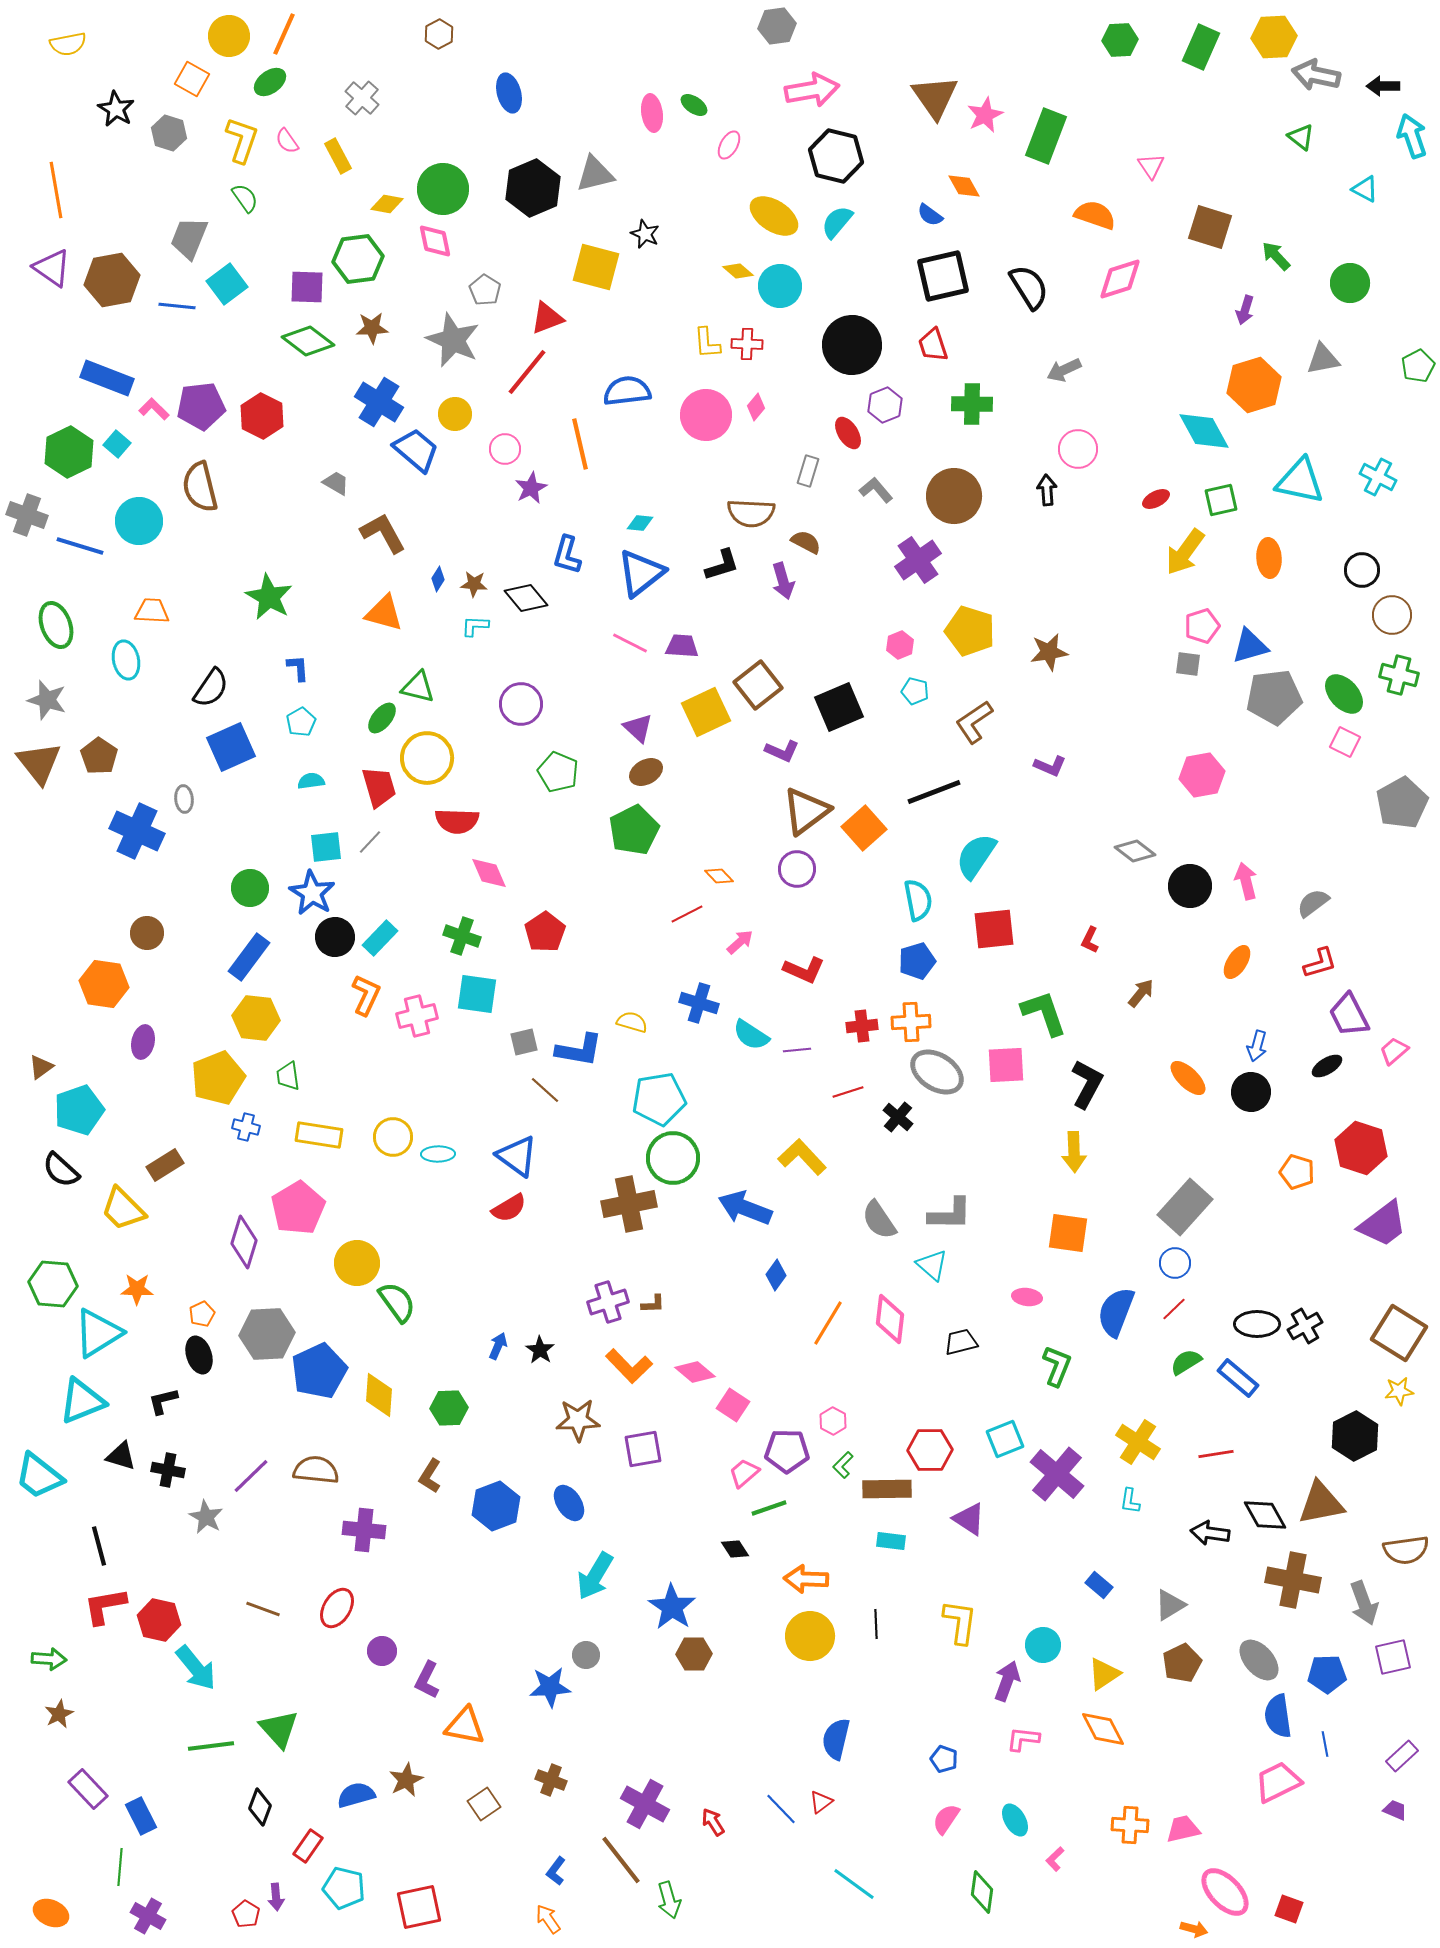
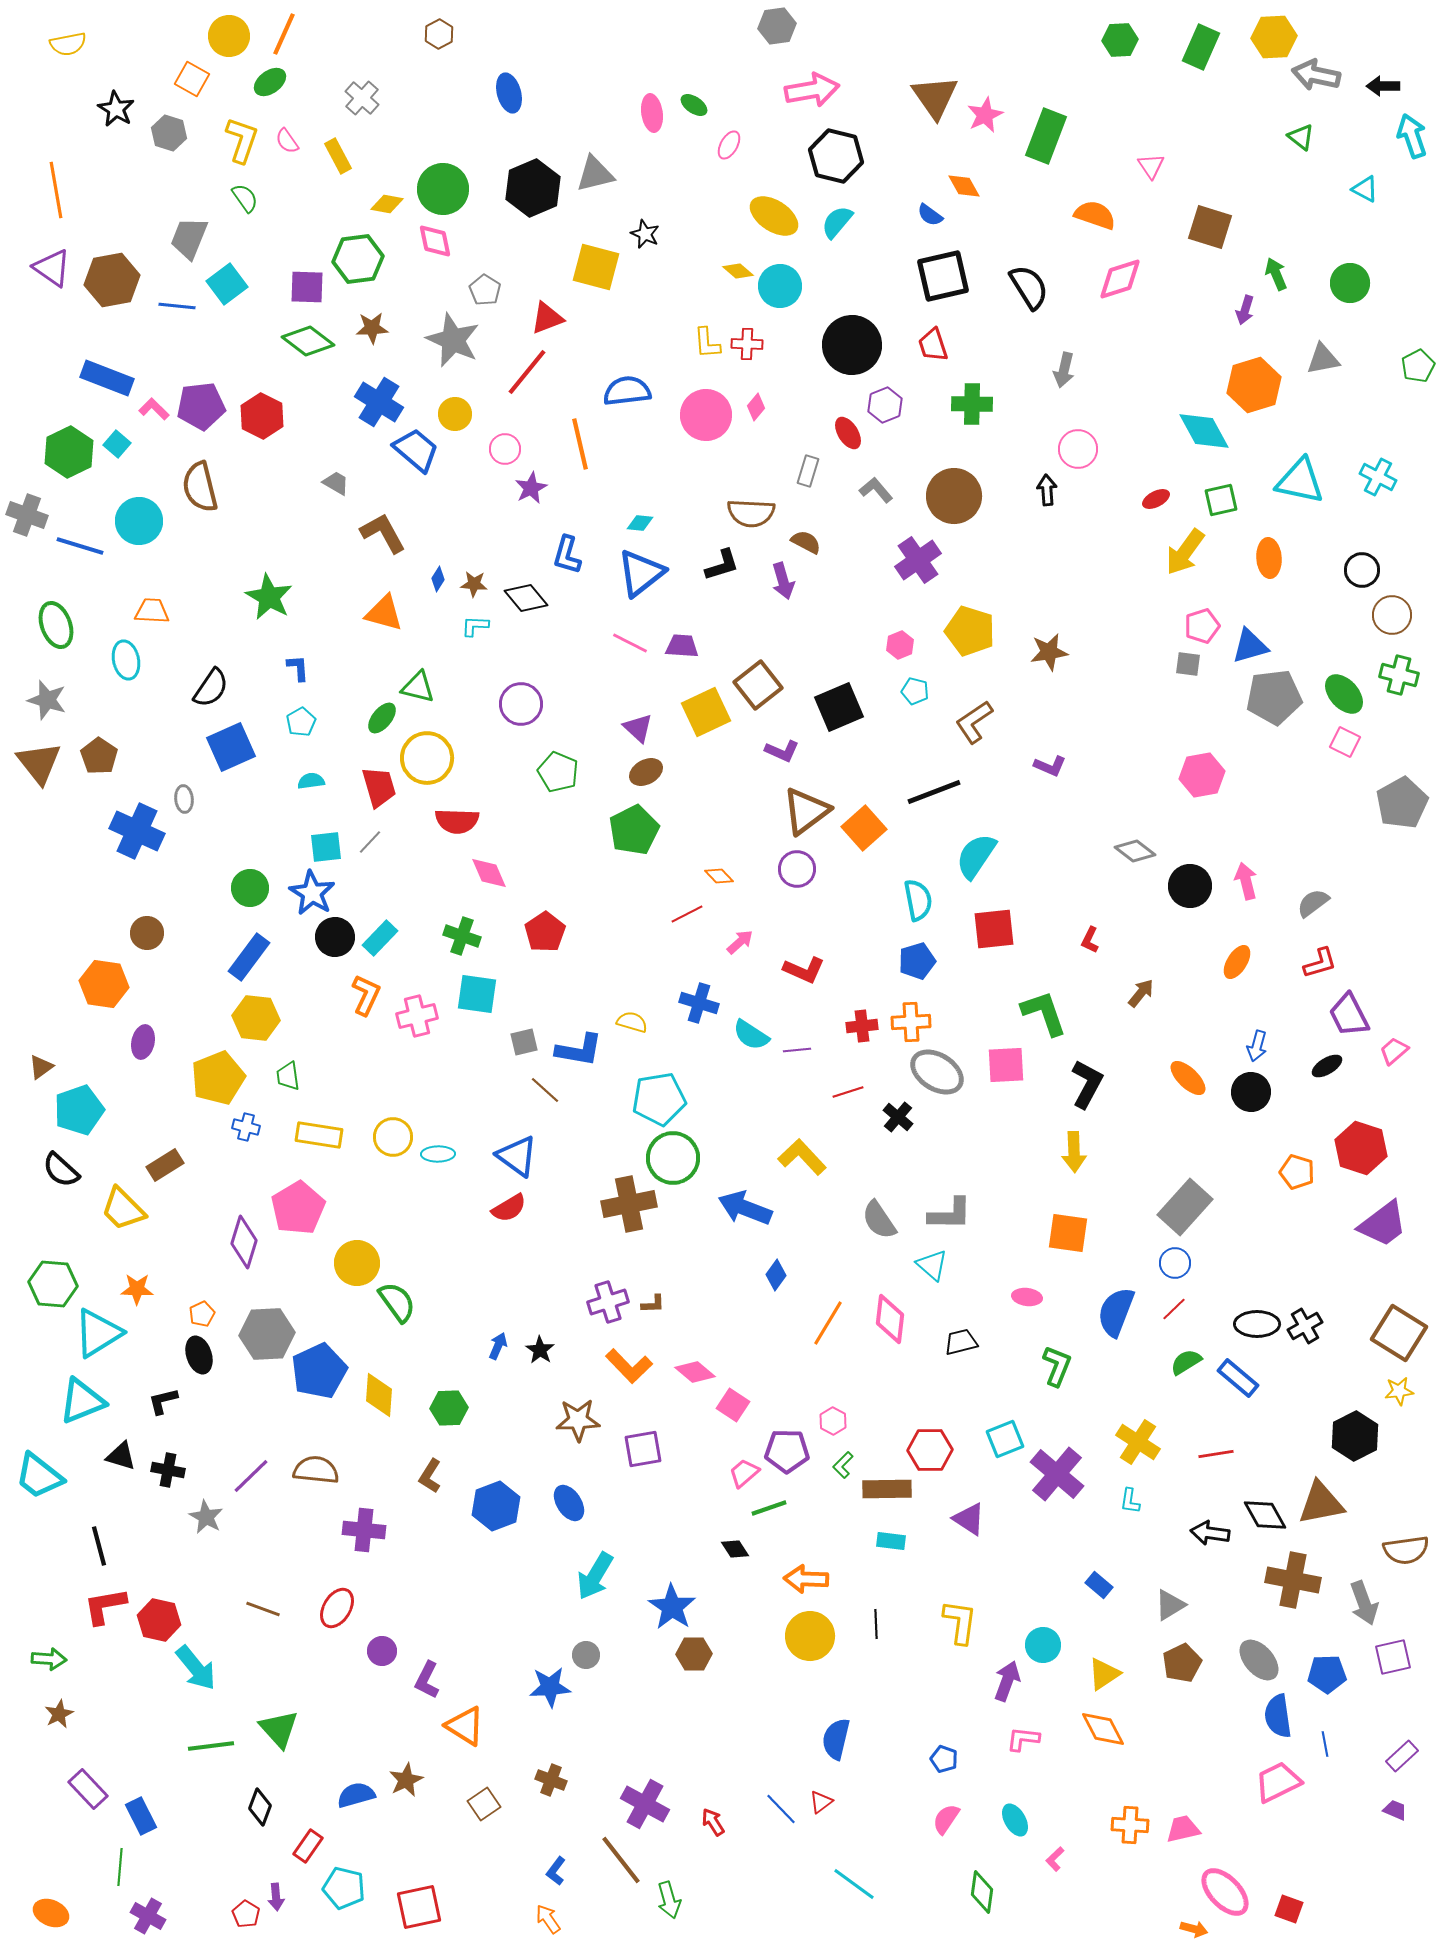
green arrow at (1276, 256): moved 18 px down; rotated 20 degrees clockwise
gray arrow at (1064, 370): rotated 52 degrees counterclockwise
orange triangle at (465, 1726): rotated 21 degrees clockwise
